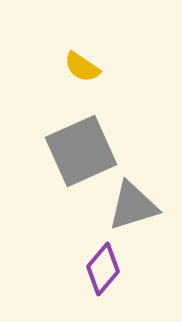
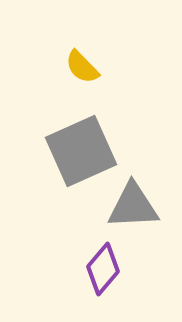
yellow semicircle: rotated 12 degrees clockwise
gray triangle: rotated 14 degrees clockwise
